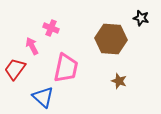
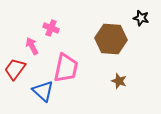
blue triangle: moved 6 px up
